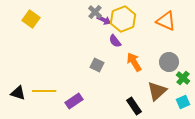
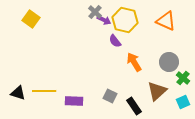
yellow hexagon: moved 2 px right, 1 px down; rotated 25 degrees counterclockwise
gray square: moved 13 px right, 31 px down
purple rectangle: rotated 36 degrees clockwise
